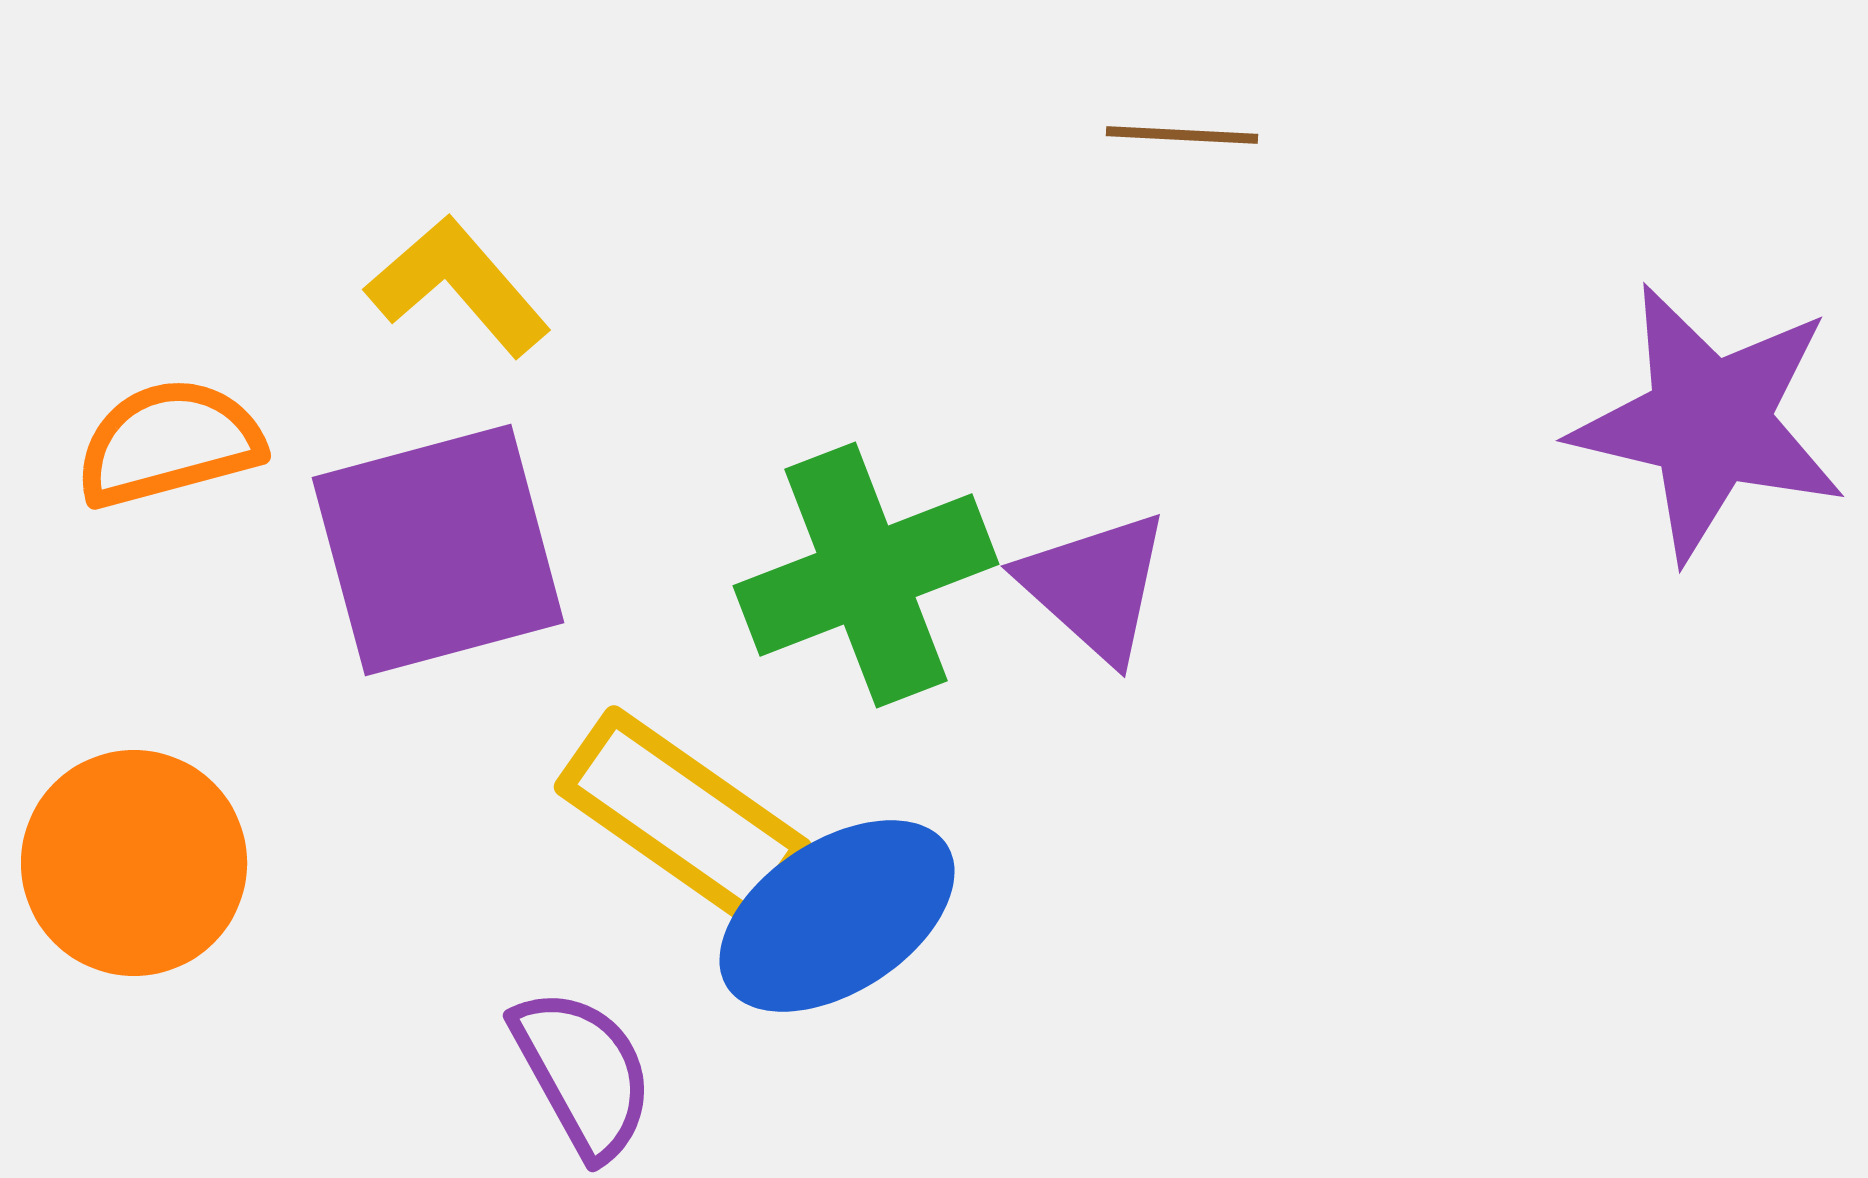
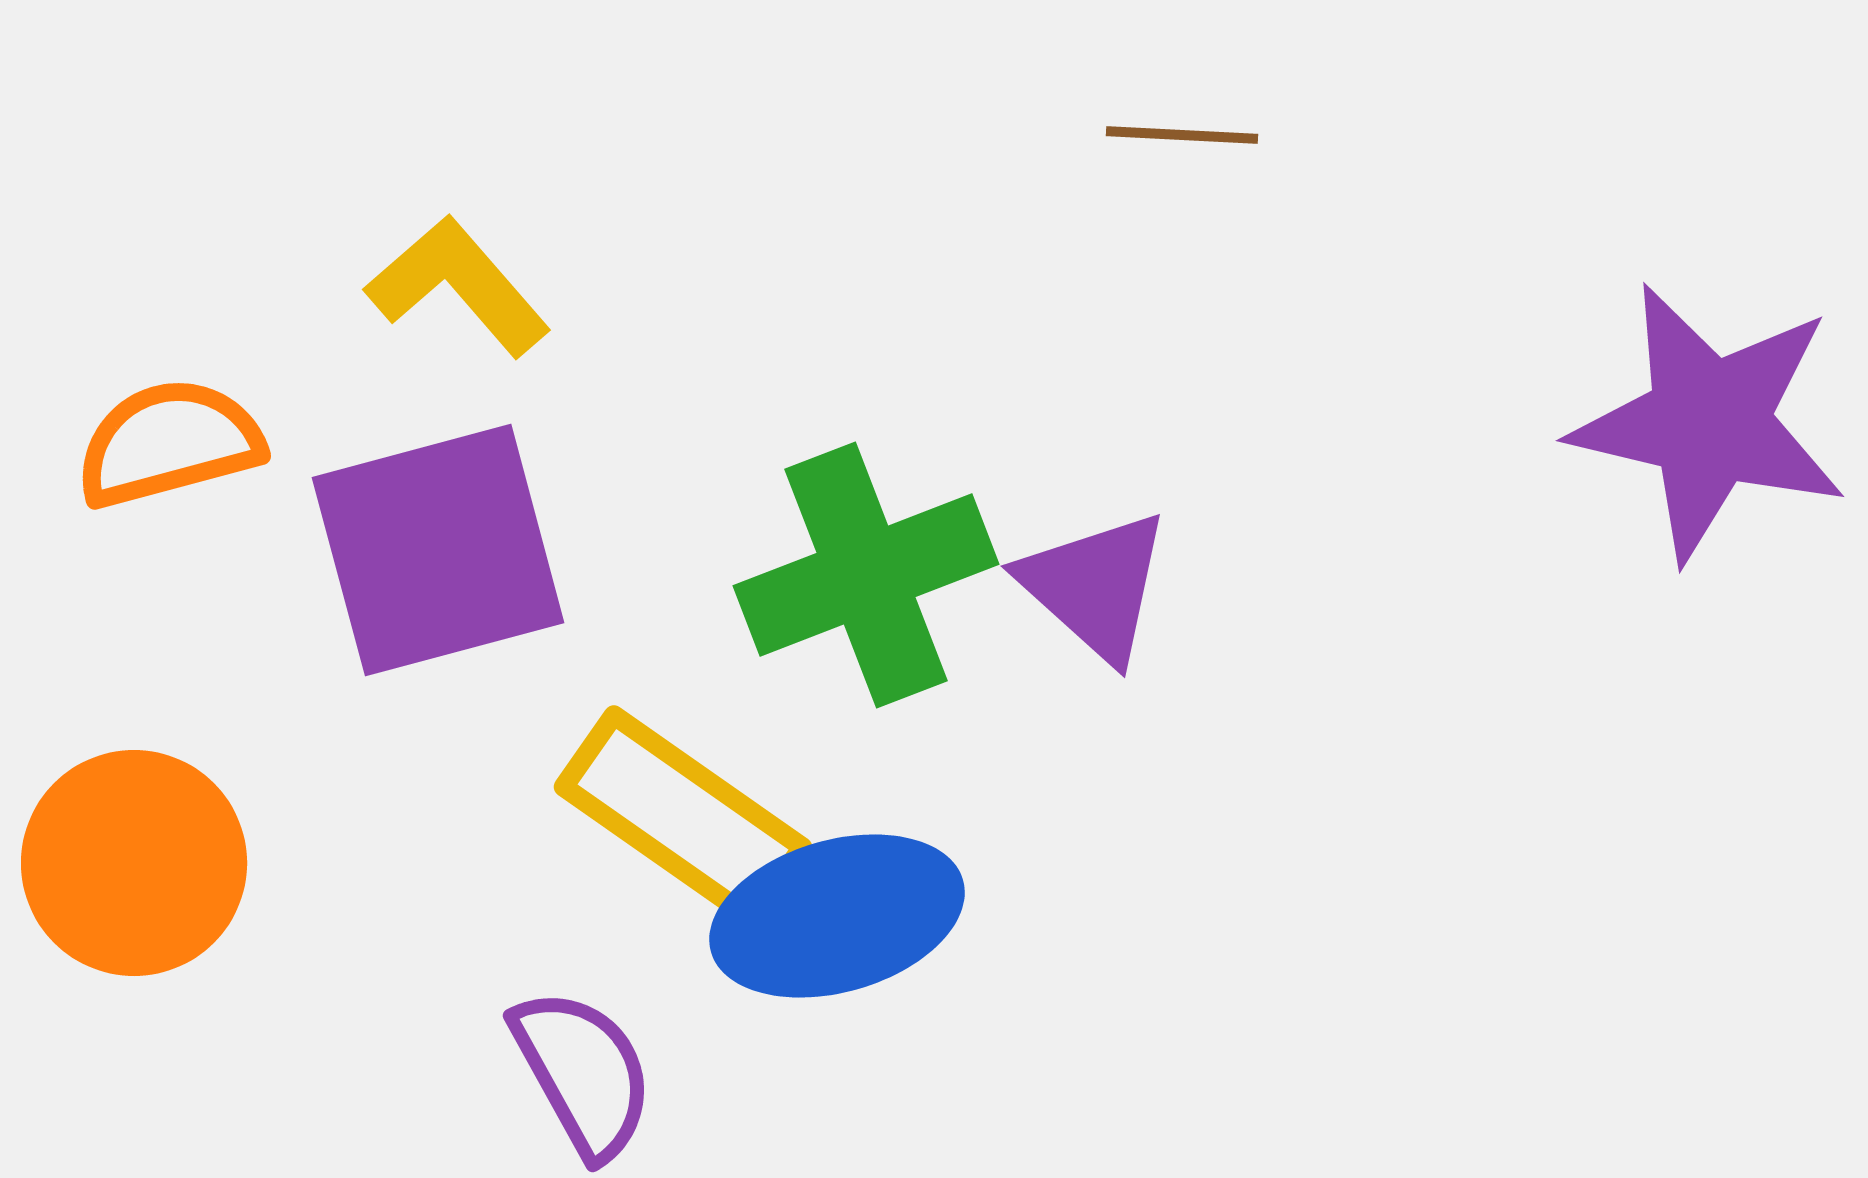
blue ellipse: rotated 17 degrees clockwise
